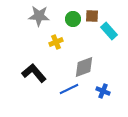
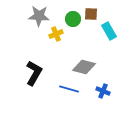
brown square: moved 1 px left, 2 px up
cyan rectangle: rotated 12 degrees clockwise
yellow cross: moved 8 px up
gray diamond: rotated 35 degrees clockwise
black L-shape: rotated 70 degrees clockwise
blue line: rotated 42 degrees clockwise
